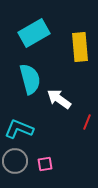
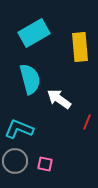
pink square: rotated 21 degrees clockwise
